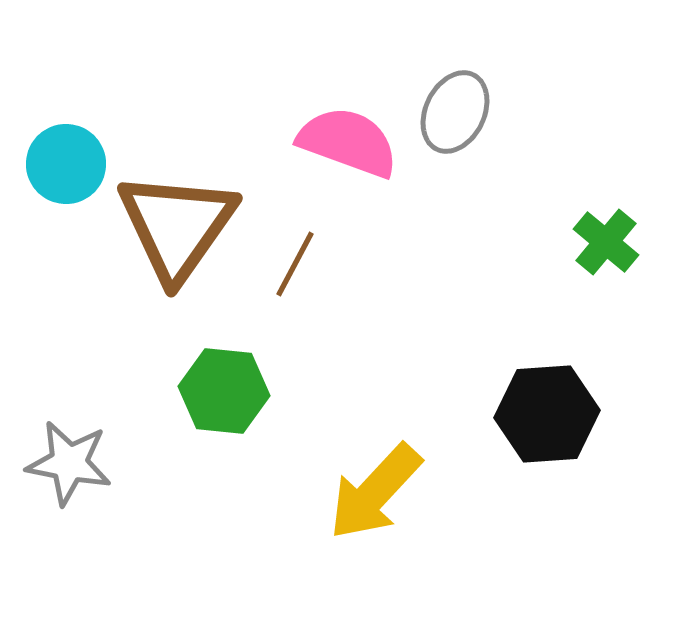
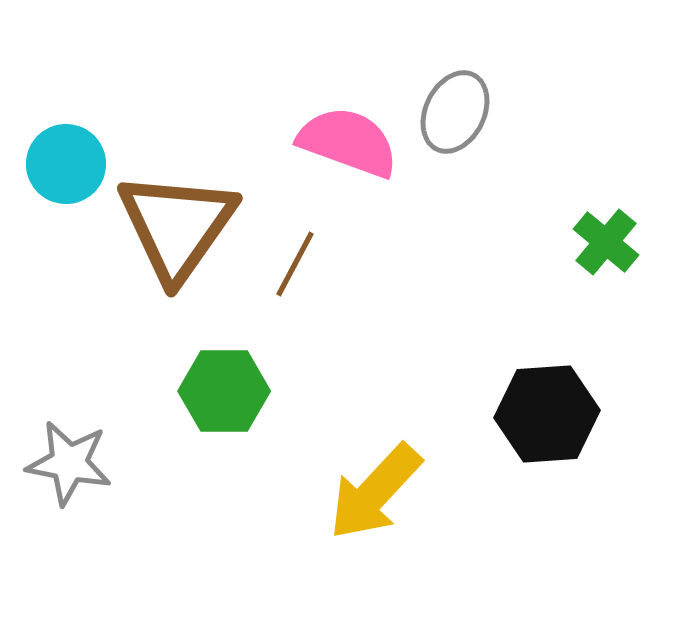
green hexagon: rotated 6 degrees counterclockwise
